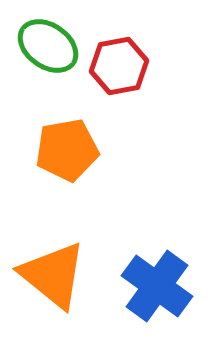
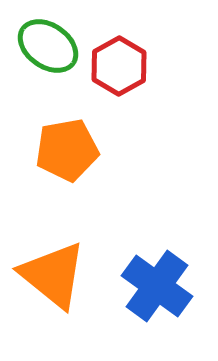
red hexagon: rotated 18 degrees counterclockwise
